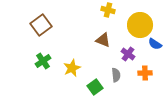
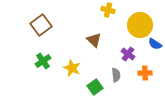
brown triangle: moved 9 px left; rotated 21 degrees clockwise
yellow star: rotated 24 degrees counterclockwise
